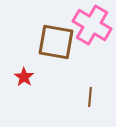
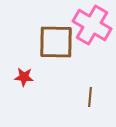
brown square: rotated 9 degrees counterclockwise
red star: rotated 30 degrees counterclockwise
